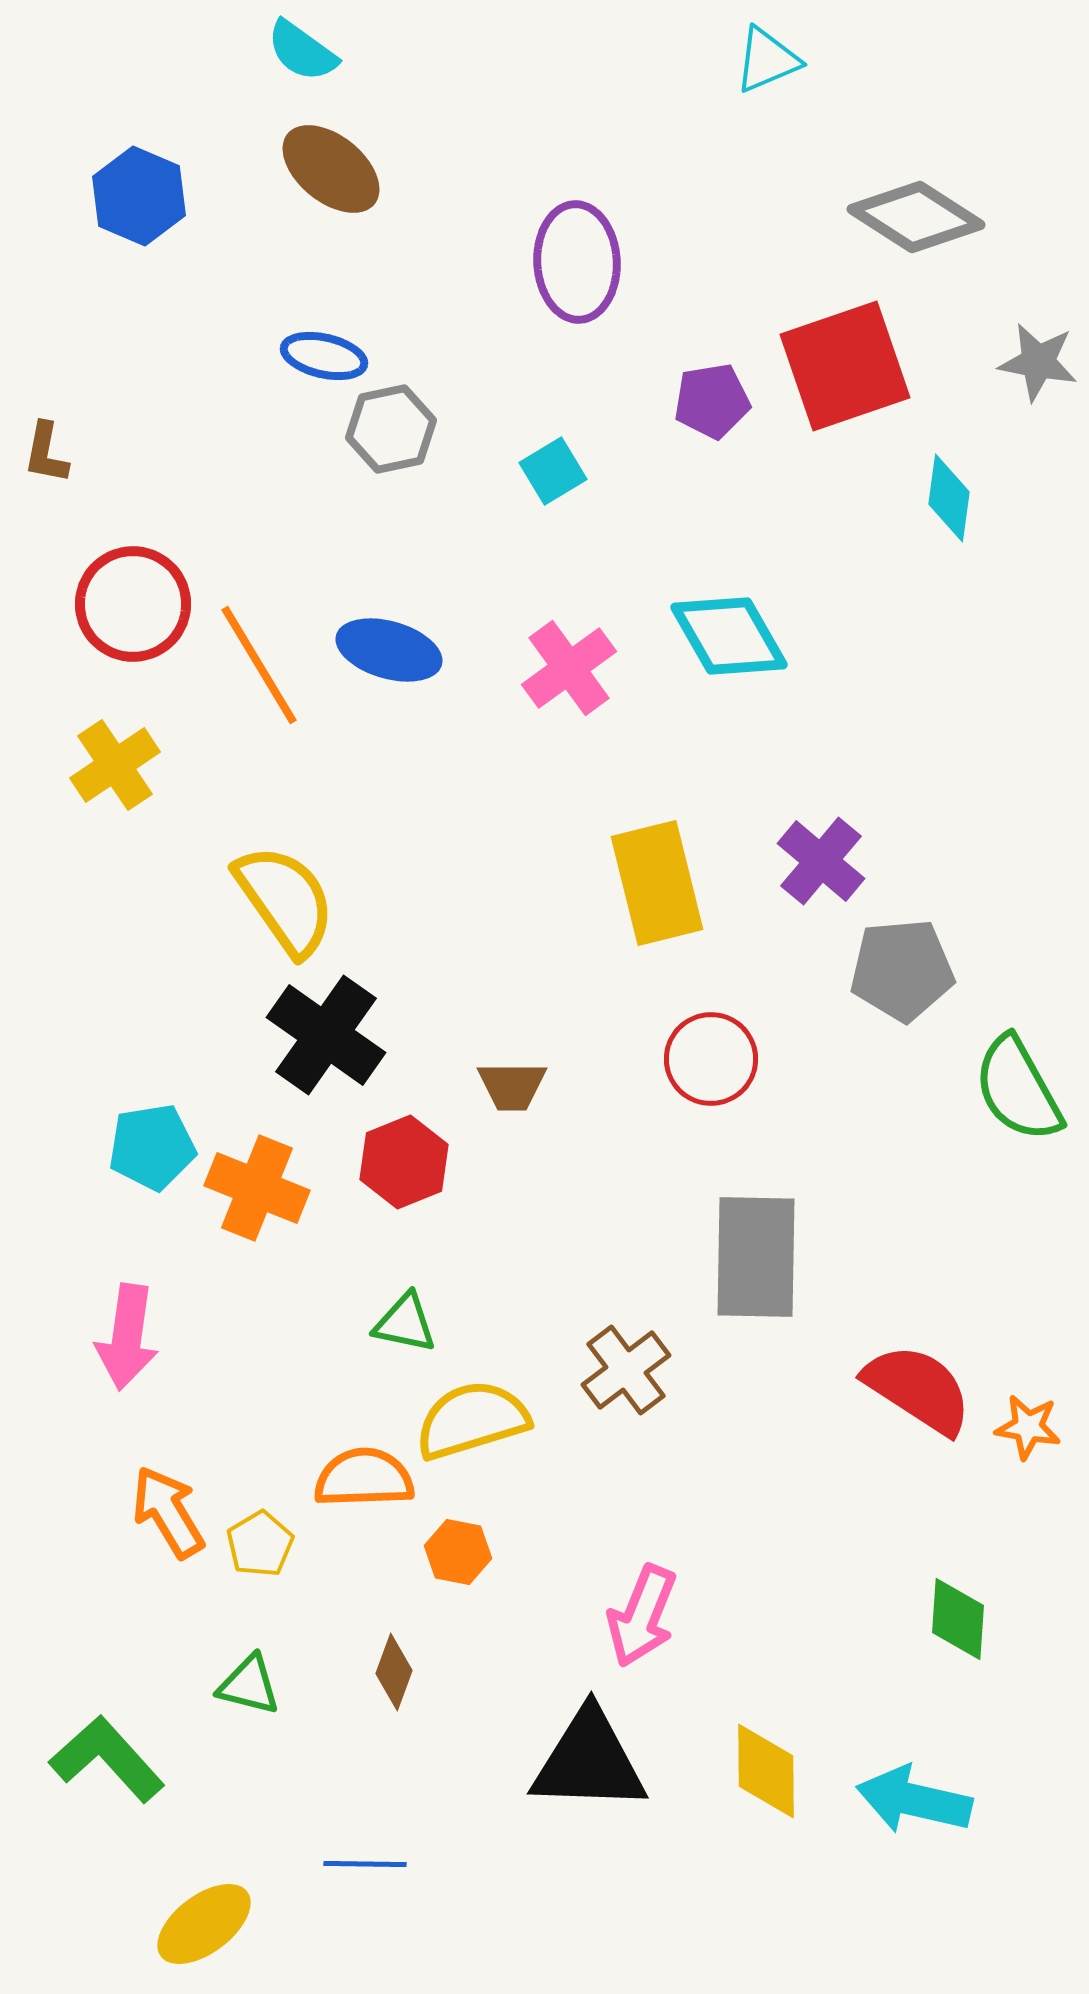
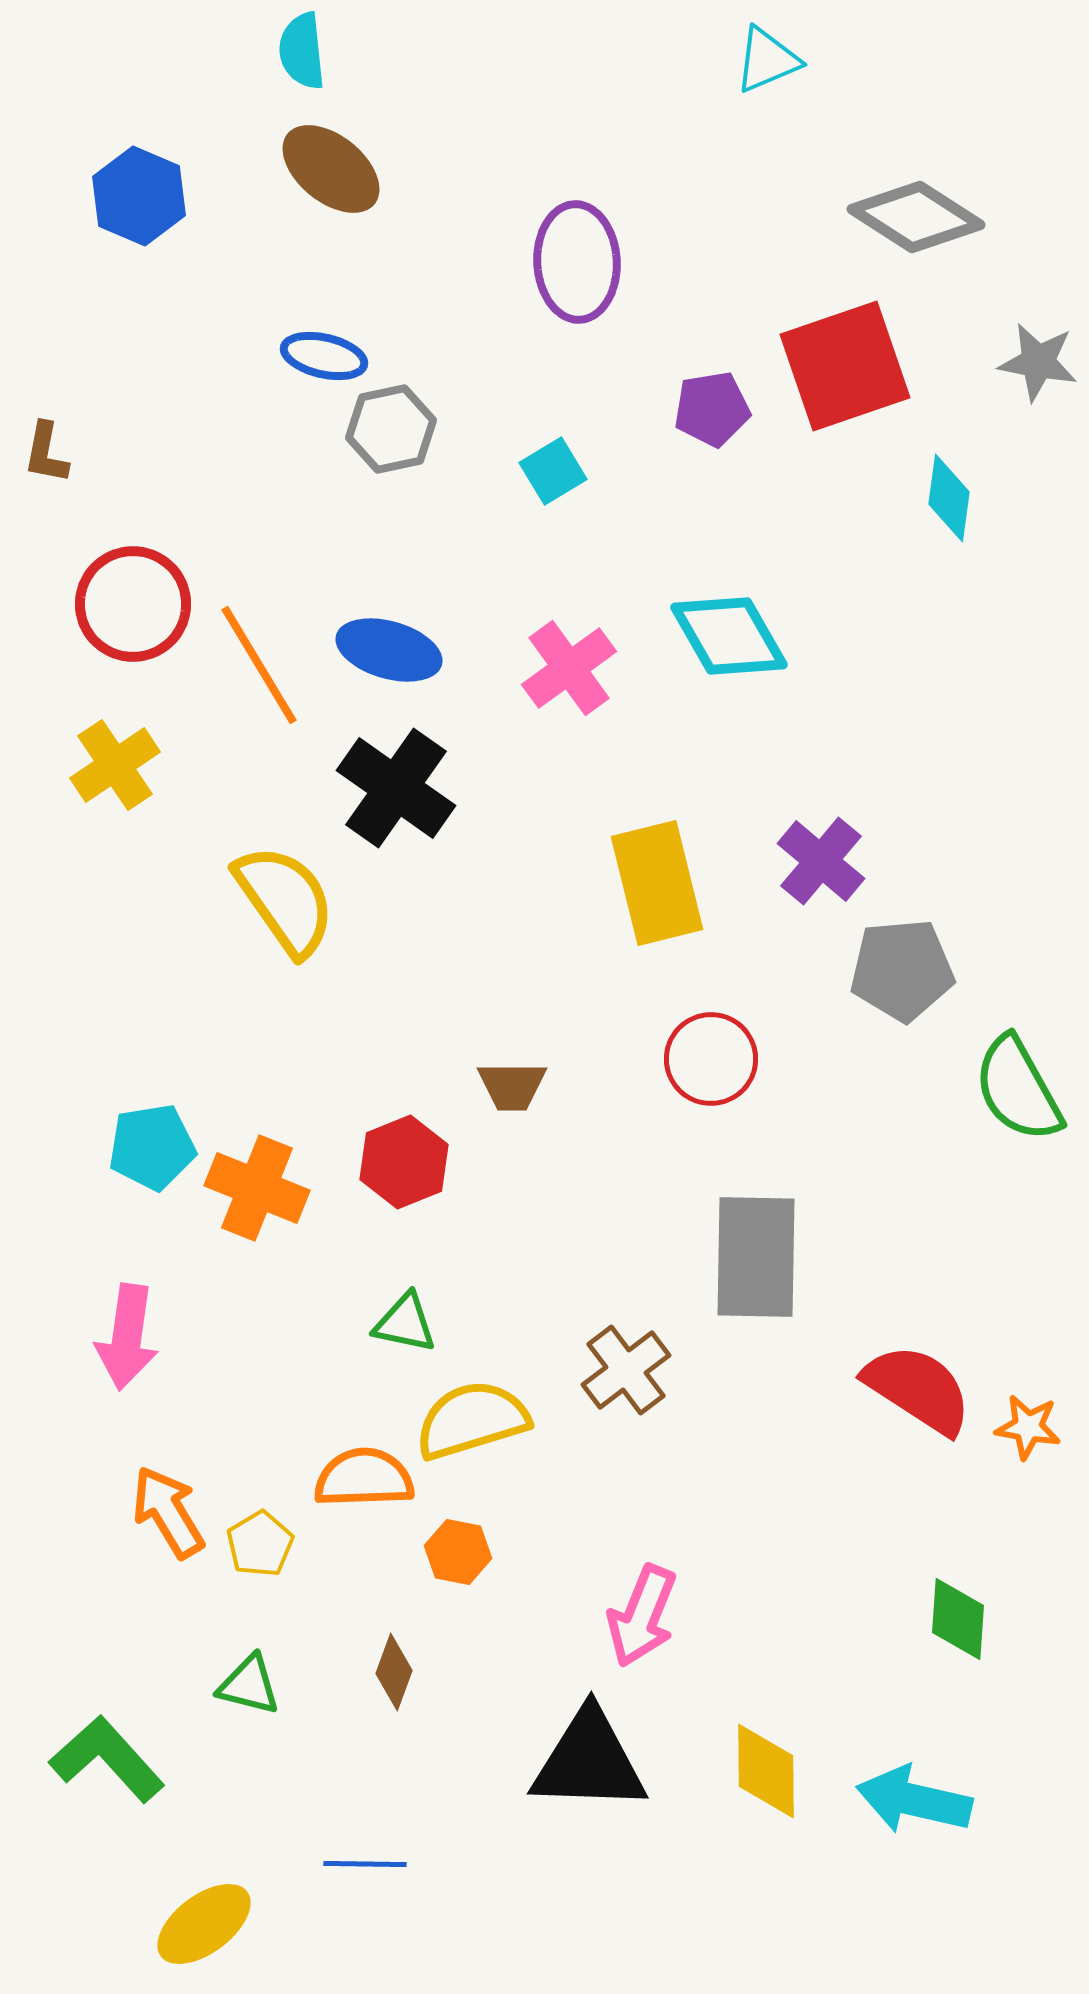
cyan semicircle at (302, 51): rotated 48 degrees clockwise
purple pentagon at (712, 401): moved 8 px down
black cross at (326, 1035): moved 70 px right, 247 px up
